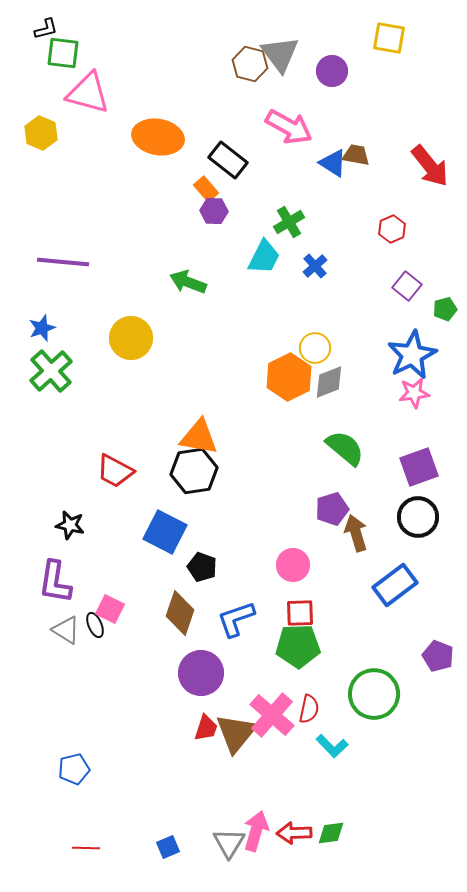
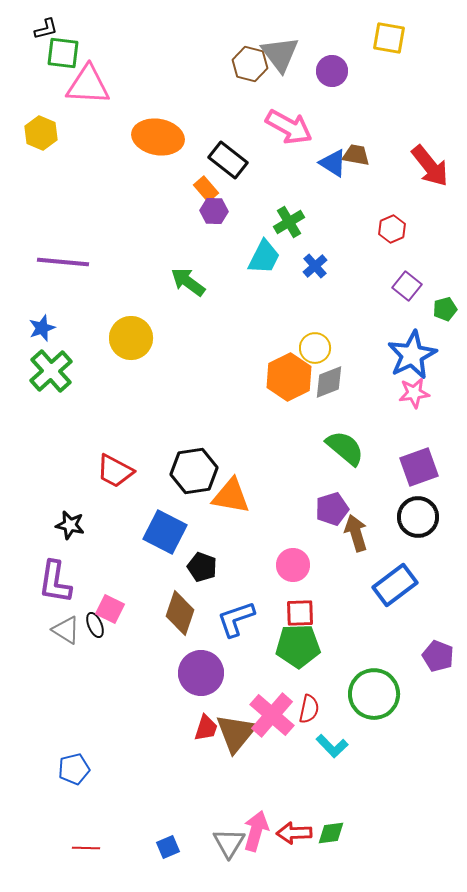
pink triangle at (88, 93): moved 8 px up; rotated 12 degrees counterclockwise
green arrow at (188, 282): rotated 15 degrees clockwise
orange triangle at (199, 437): moved 32 px right, 59 px down
